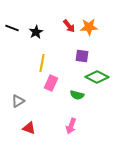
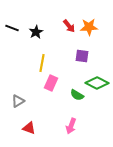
green diamond: moved 6 px down
green semicircle: rotated 16 degrees clockwise
